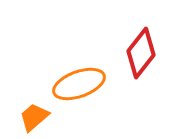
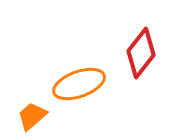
orange trapezoid: moved 2 px left, 1 px up
